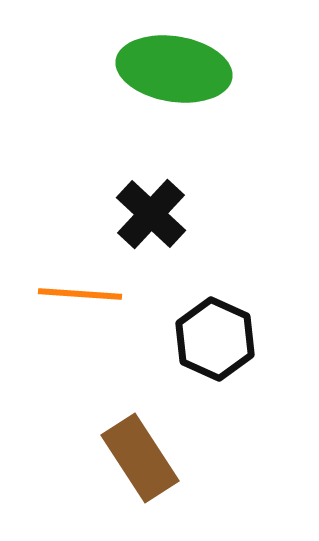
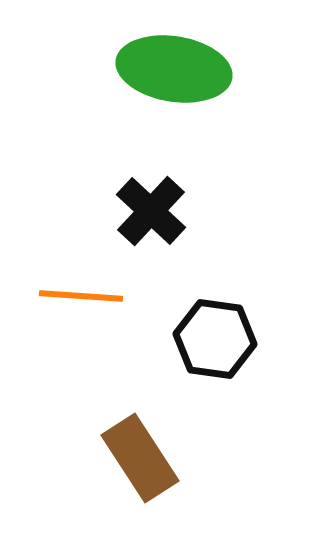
black cross: moved 3 px up
orange line: moved 1 px right, 2 px down
black hexagon: rotated 16 degrees counterclockwise
